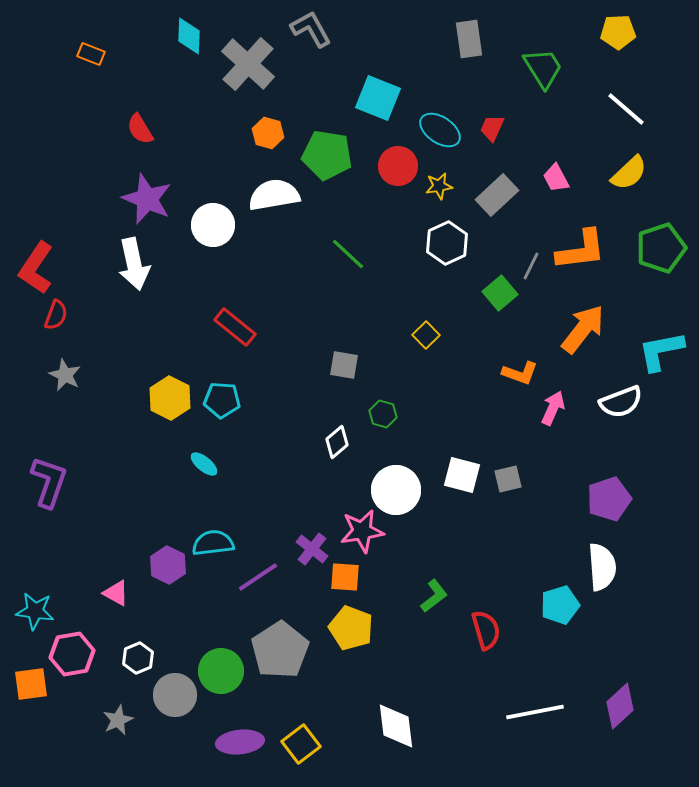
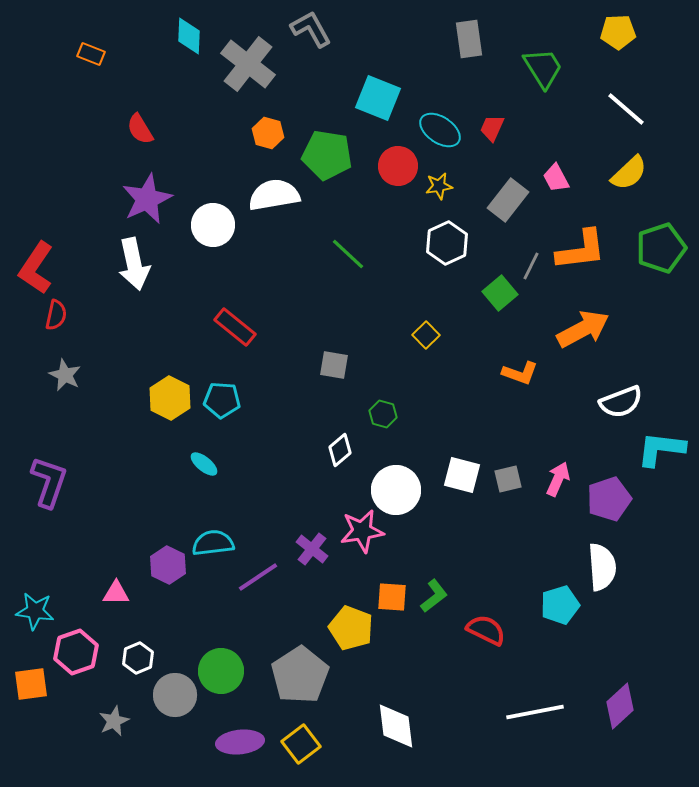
gray cross at (248, 64): rotated 4 degrees counterclockwise
gray rectangle at (497, 195): moved 11 px right, 5 px down; rotated 9 degrees counterclockwise
purple star at (147, 199): rotated 24 degrees clockwise
red semicircle at (56, 315): rotated 8 degrees counterclockwise
orange arrow at (583, 329): rotated 24 degrees clockwise
cyan L-shape at (661, 351): moved 98 px down; rotated 18 degrees clockwise
gray square at (344, 365): moved 10 px left
pink arrow at (553, 408): moved 5 px right, 71 px down
white diamond at (337, 442): moved 3 px right, 8 px down
orange square at (345, 577): moved 47 px right, 20 px down
pink triangle at (116, 593): rotated 28 degrees counterclockwise
red semicircle at (486, 630): rotated 48 degrees counterclockwise
gray pentagon at (280, 650): moved 20 px right, 25 px down
pink hexagon at (72, 654): moved 4 px right, 2 px up; rotated 9 degrees counterclockwise
gray star at (118, 720): moved 4 px left, 1 px down
